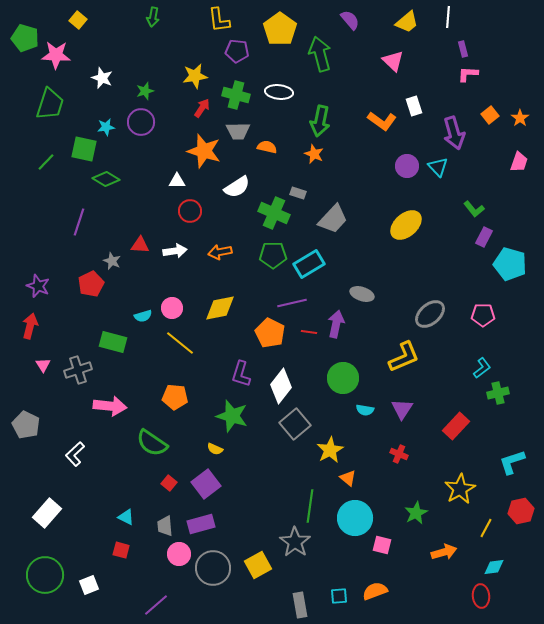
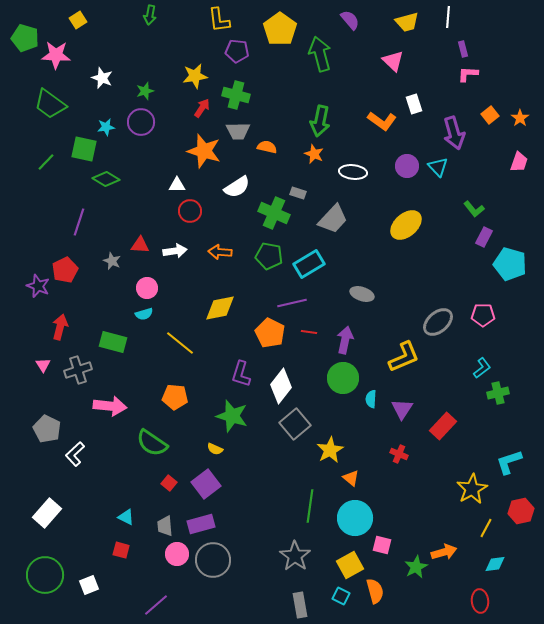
green arrow at (153, 17): moved 3 px left, 2 px up
yellow square at (78, 20): rotated 18 degrees clockwise
yellow trapezoid at (407, 22): rotated 25 degrees clockwise
white ellipse at (279, 92): moved 74 px right, 80 px down
green trapezoid at (50, 104): rotated 108 degrees clockwise
white rectangle at (414, 106): moved 2 px up
white triangle at (177, 181): moved 4 px down
orange arrow at (220, 252): rotated 15 degrees clockwise
green pentagon at (273, 255): moved 4 px left, 1 px down; rotated 12 degrees clockwise
red pentagon at (91, 284): moved 26 px left, 14 px up
pink circle at (172, 308): moved 25 px left, 20 px up
gray ellipse at (430, 314): moved 8 px right, 8 px down
cyan semicircle at (143, 316): moved 1 px right, 2 px up
purple arrow at (336, 324): moved 9 px right, 16 px down
red arrow at (30, 326): moved 30 px right, 1 px down
cyan semicircle at (365, 410): moved 6 px right, 11 px up; rotated 84 degrees clockwise
gray pentagon at (26, 425): moved 21 px right, 4 px down
red rectangle at (456, 426): moved 13 px left
cyan L-shape at (512, 462): moved 3 px left
orange triangle at (348, 478): moved 3 px right
yellow star at (460, 489): moved 12 px right
green star at (416, 513): moved 54 px down
gray star at (295, 542): moved 14 px down
pink circle at (179, 554): moved 2 px left
yellow square at (258, 565): moved 92 px right
cyan diamond at (494, 567): moved 1 px right, 3 px up
gray circle at (213, 568): moved 8 px up
orange semicircle at (375, 591): rotated 95 degrees clockwise
cyan square at (339, 596): moved 2 px right; rotated 30 degrees clockwise
red ellipse at (481, 596): moved 1 px left, 5 px down
